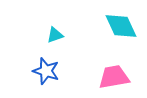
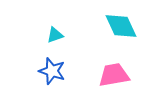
blue star: moved 6 px right
pink trapezoid: moved 2 px up
